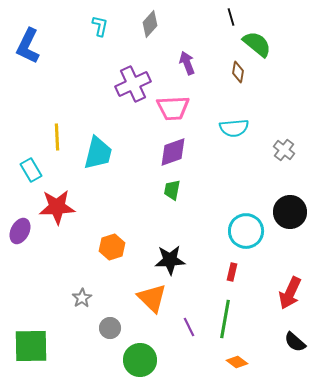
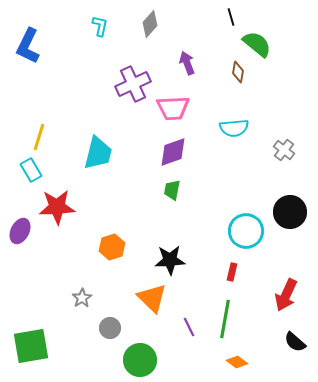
yellow line: moved 18 px left; rotated 20 degrees clockwise
red arrow: moved 4 px left, 2 px down
green square: rotated 9 degrees counterclockwise
